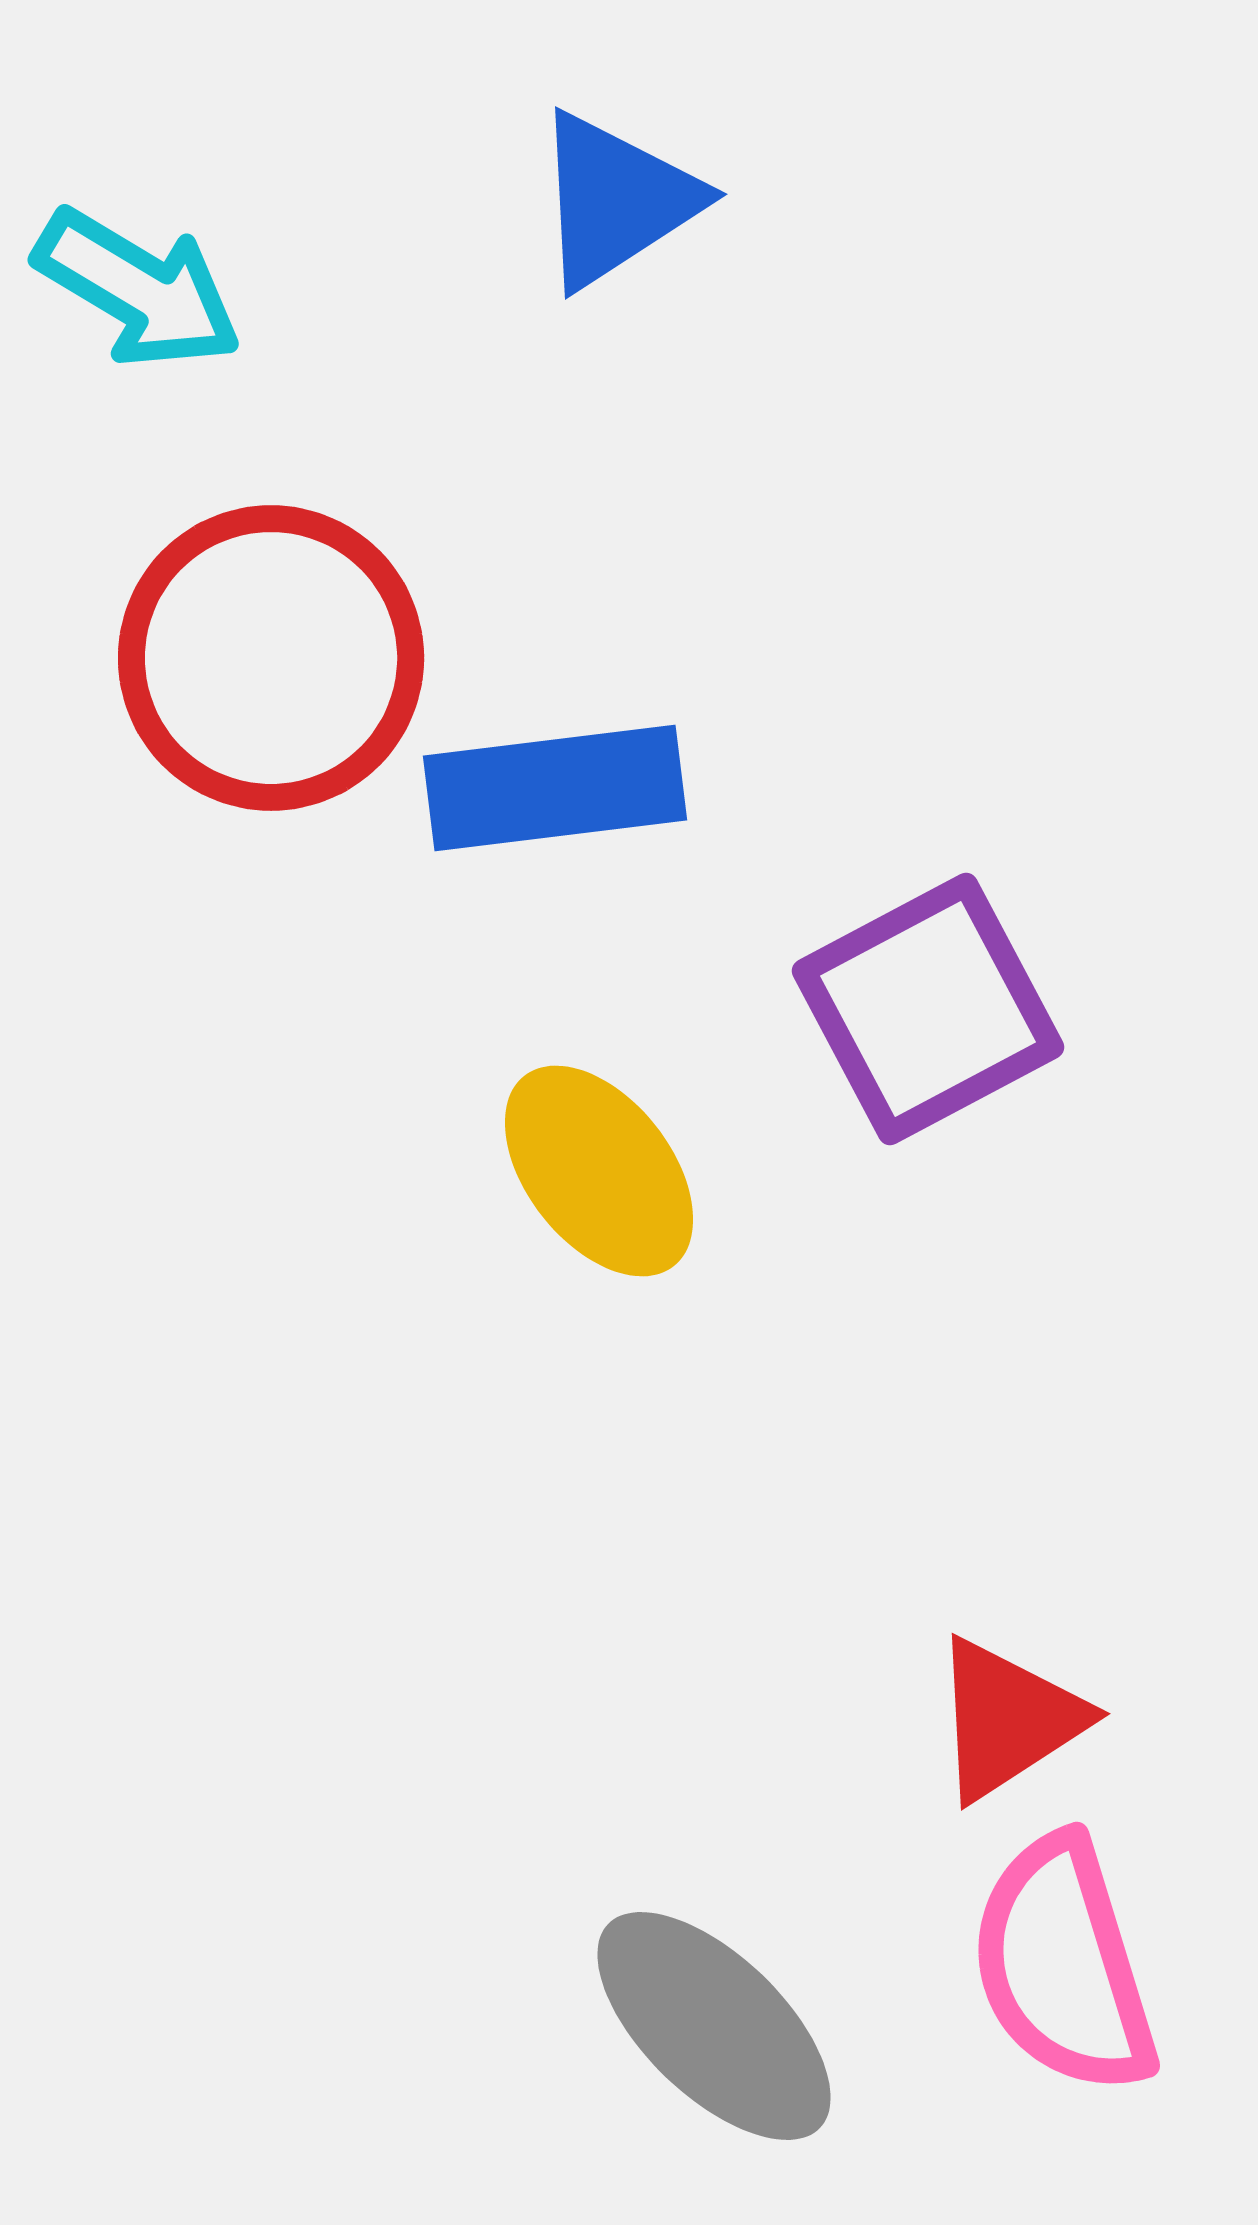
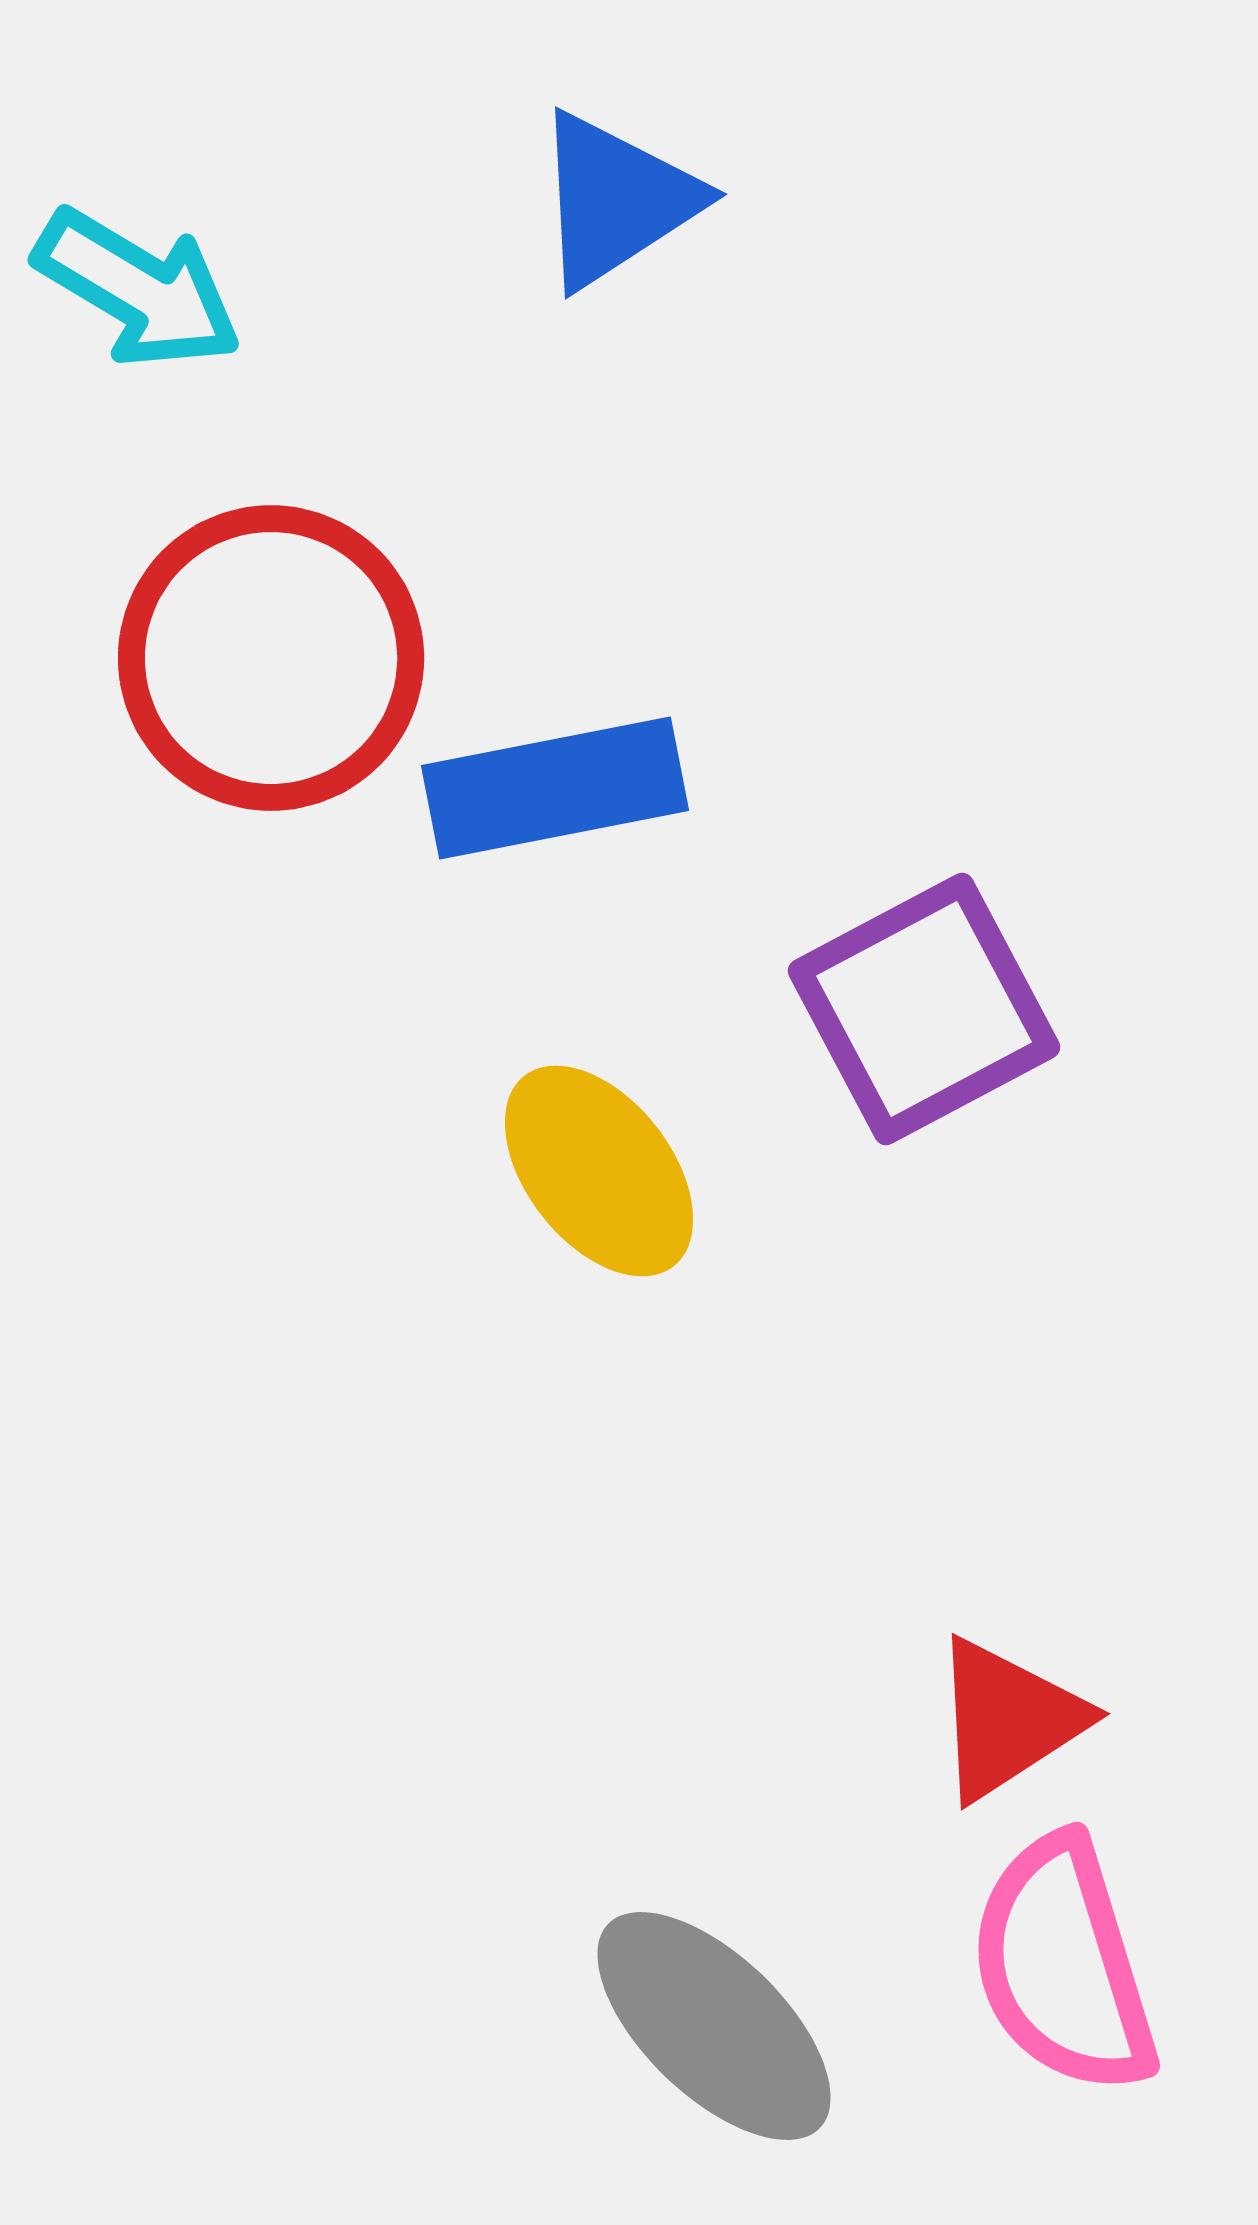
blue rectangle: rotated 4 degrees counterclockwise
purple square: moved 4 px left
